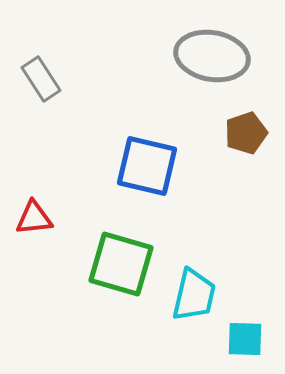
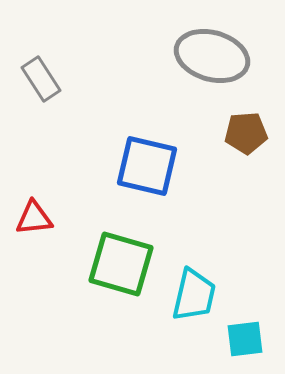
gray ellipse: rotated 6 degrees clockwise
brown pentagon: rotated 15 degrees clockwise
cyan square: rotated 9 degrees counterclockwise
